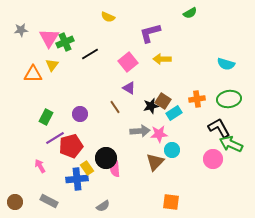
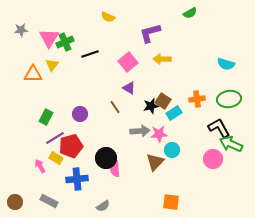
black line: rotated 12 degrees clockwise
yellow rectangle: moved 31 px left, 10 px up; rotated 24 degrees counterclockwise
